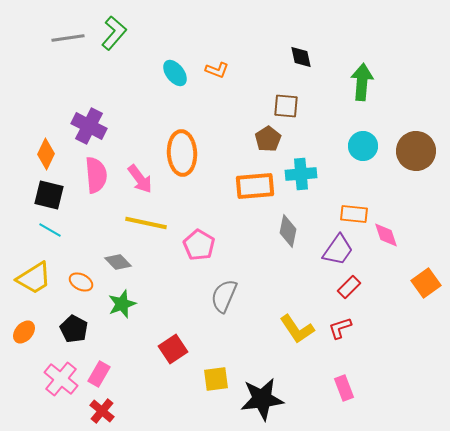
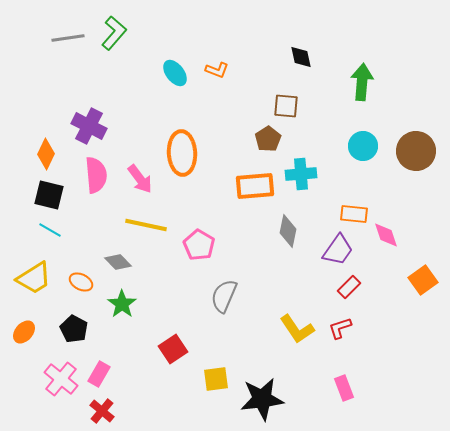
yellow line at (146, 223): moved 2 px down
orange square at (426, 283): moved 3 px left, 3 px up
green star at (122, 304): rotated 16 degrees counterclockwise
